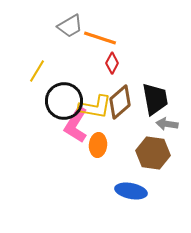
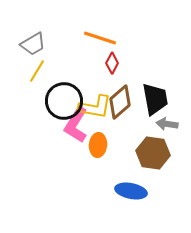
gray trapezoid: moved 37 px left, 18 px down
